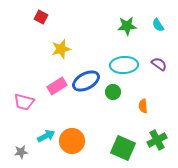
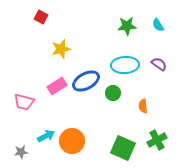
cyan ellipse: moved 1 px right
green circle: moved 1 px down
